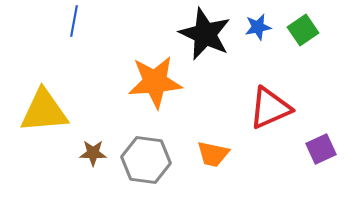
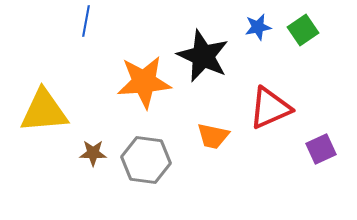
blue line: moved 12 px right
black star: moved 2 px left, 22 px down
orange star: moved 11 px left
orange trapezoid: moved 18 px up
